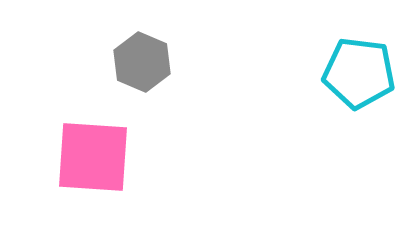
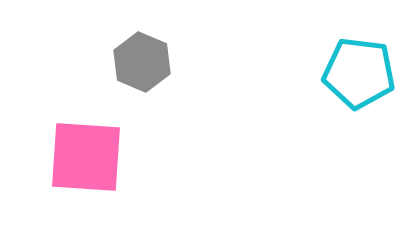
pink square: moved 7 px left
